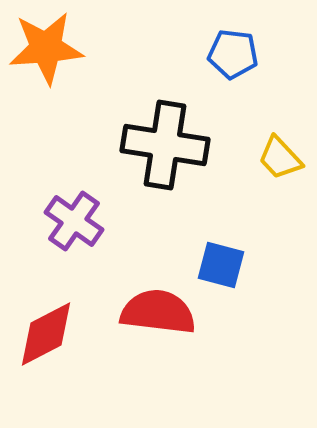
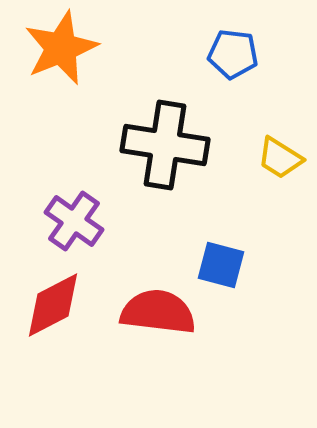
orange star: moved 15 px right; rotated 18 degrees counterclockwise
yellow trapezoid: rotated 15 degrees counterclockwise
red diamond: moved 7 px right, 29 px up
